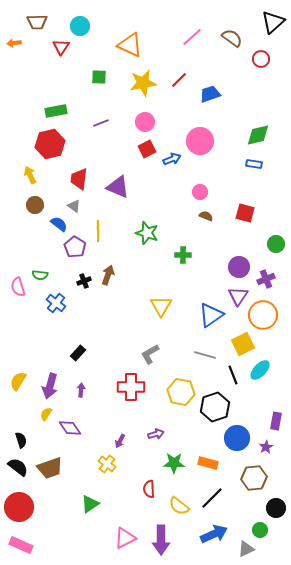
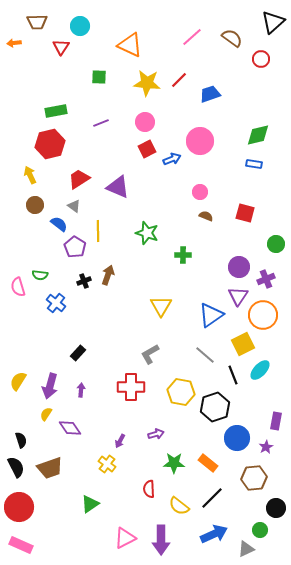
yellow star at (143, 83): moved 4 px right; rotated 16 degrees clockwise
red trapezoid at (79, 179): rotated 50 degrees clockwise
gray line at (205, 355): rotated 25 degrees clockwise
orange rectangle at (208, 463): rotated 24 degrees clockwise
black semicircle at (18, 467): moved 2 px left; rotated 25 degrees clockwise
